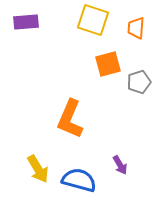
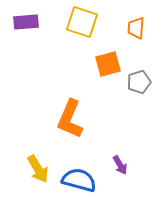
yellow square: moved 11 px left, 2 px down
